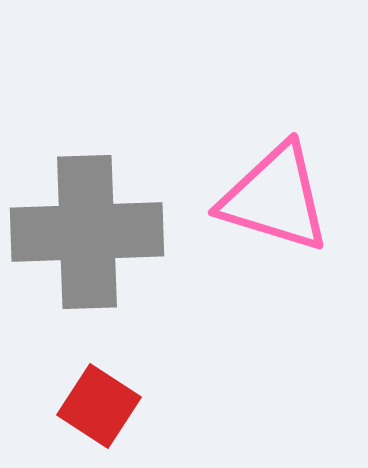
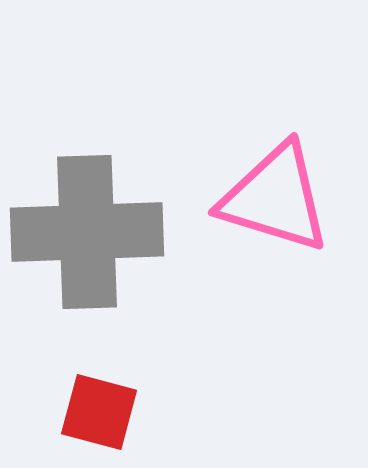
red square: moved 6 px down; rotated 18 degrees counterclockwise
